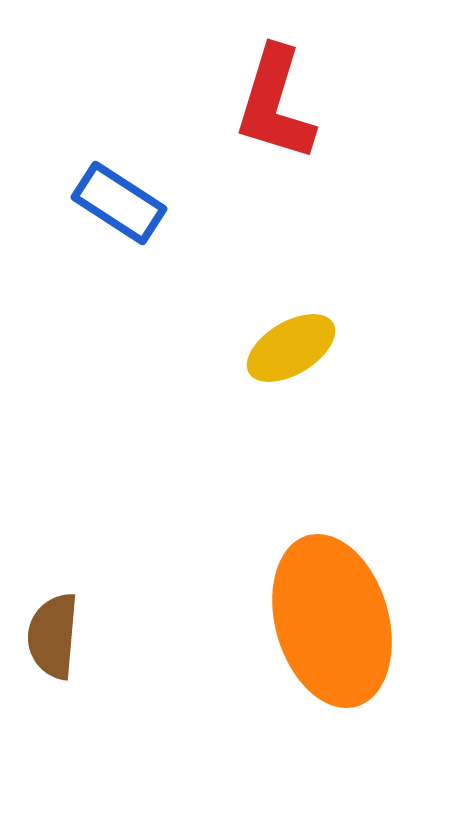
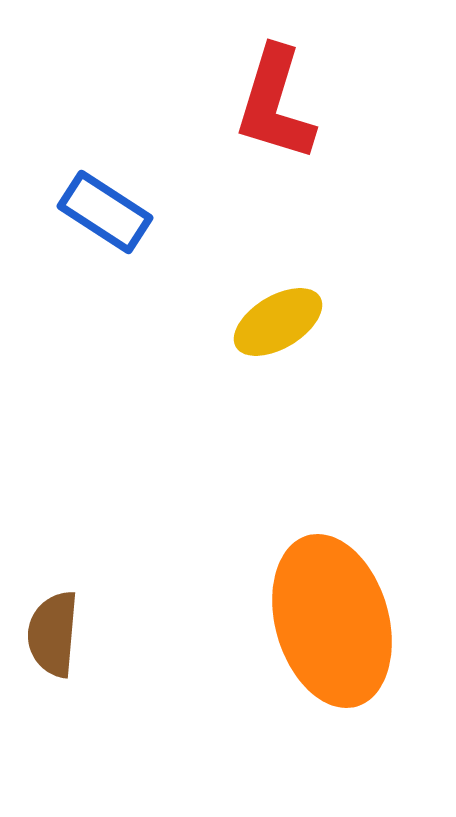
blue rectangle: moved 14 px left, 9 px down
yellow ellipse: moved 13 px left, 26 px up
brown semicircle: moved 2 px up
